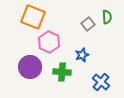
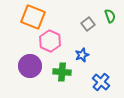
green semicircle: moved 3 px right, 1 px up; rotated 16 degrees counterclockwise
pink hexagon: moved 1 px right, 1 px up
purple circle: moved 1 px up
